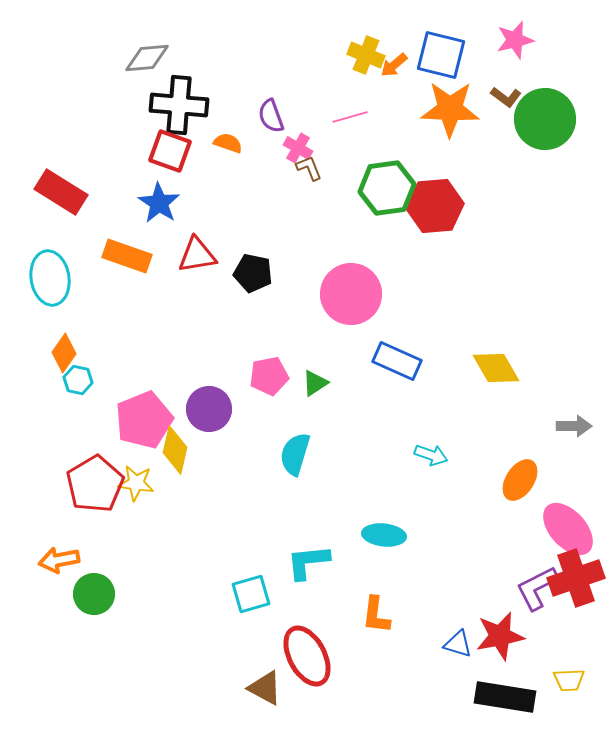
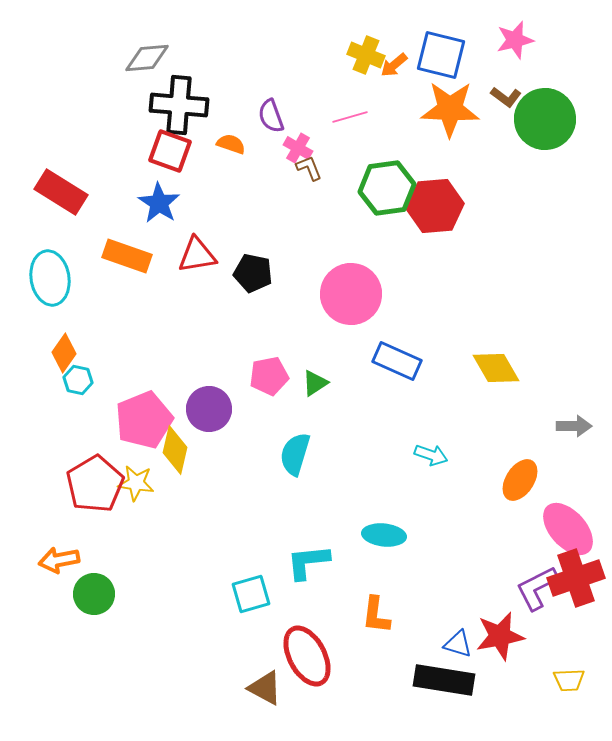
orange semicircle at (228, 143): moved 3 px right, 1 px down
black rectangle at (505, 697): moved 61 px left, 17 px up
